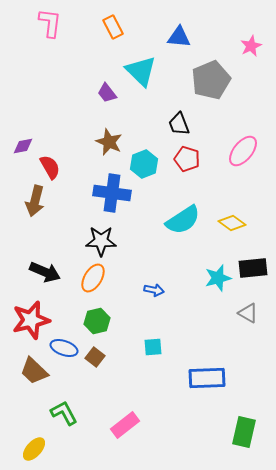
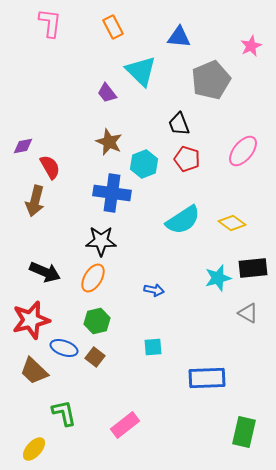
green L-shape: rotated 16 degrees clockwise
